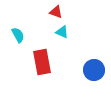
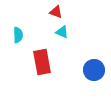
cyan semicircle: rotated 28 degrees clockwise
